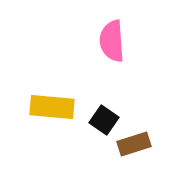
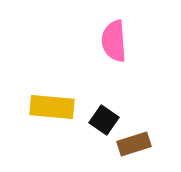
pink semicircle: moved 2 px right
